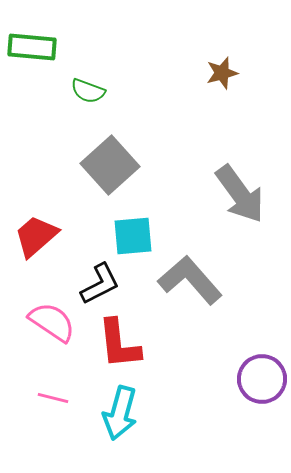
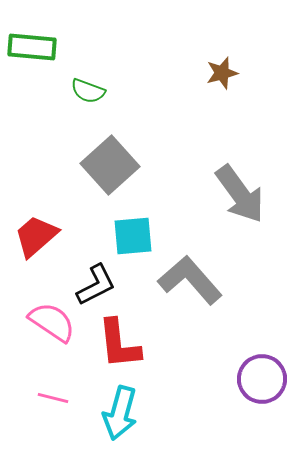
black L-shape: moved 4 px left, 1 px down
